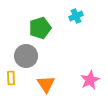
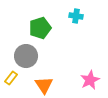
cyan cross: rotated 32 degrees clockwise
yellow rectangle: rotated 40 degrees clockwise
orange triangle: moved 2 px left, 1 px down
